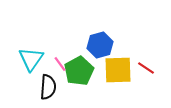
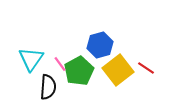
yellow square: rotated 36 degrees counterclockwise
